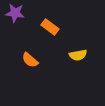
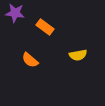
orange rectangle: moved 5 px left
